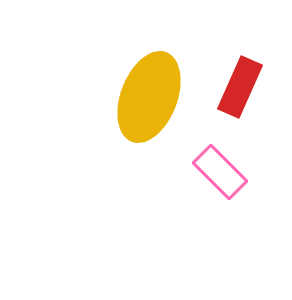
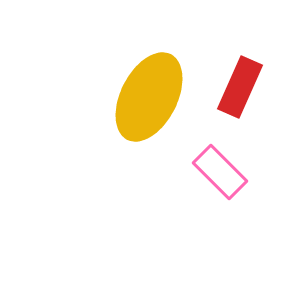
yellow ellipse: rotated 6 degrees clockwise
